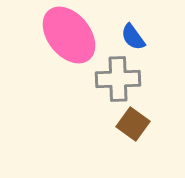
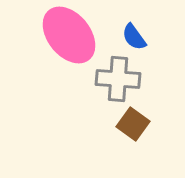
blue semicircle: moved 1 px right
gray cross: rotated 6 degrees clockwise
